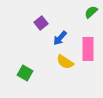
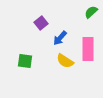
yellow semicircle: moved 1 px up
green square: moved 12 px up; rotated 21 degrees counterclockwise
